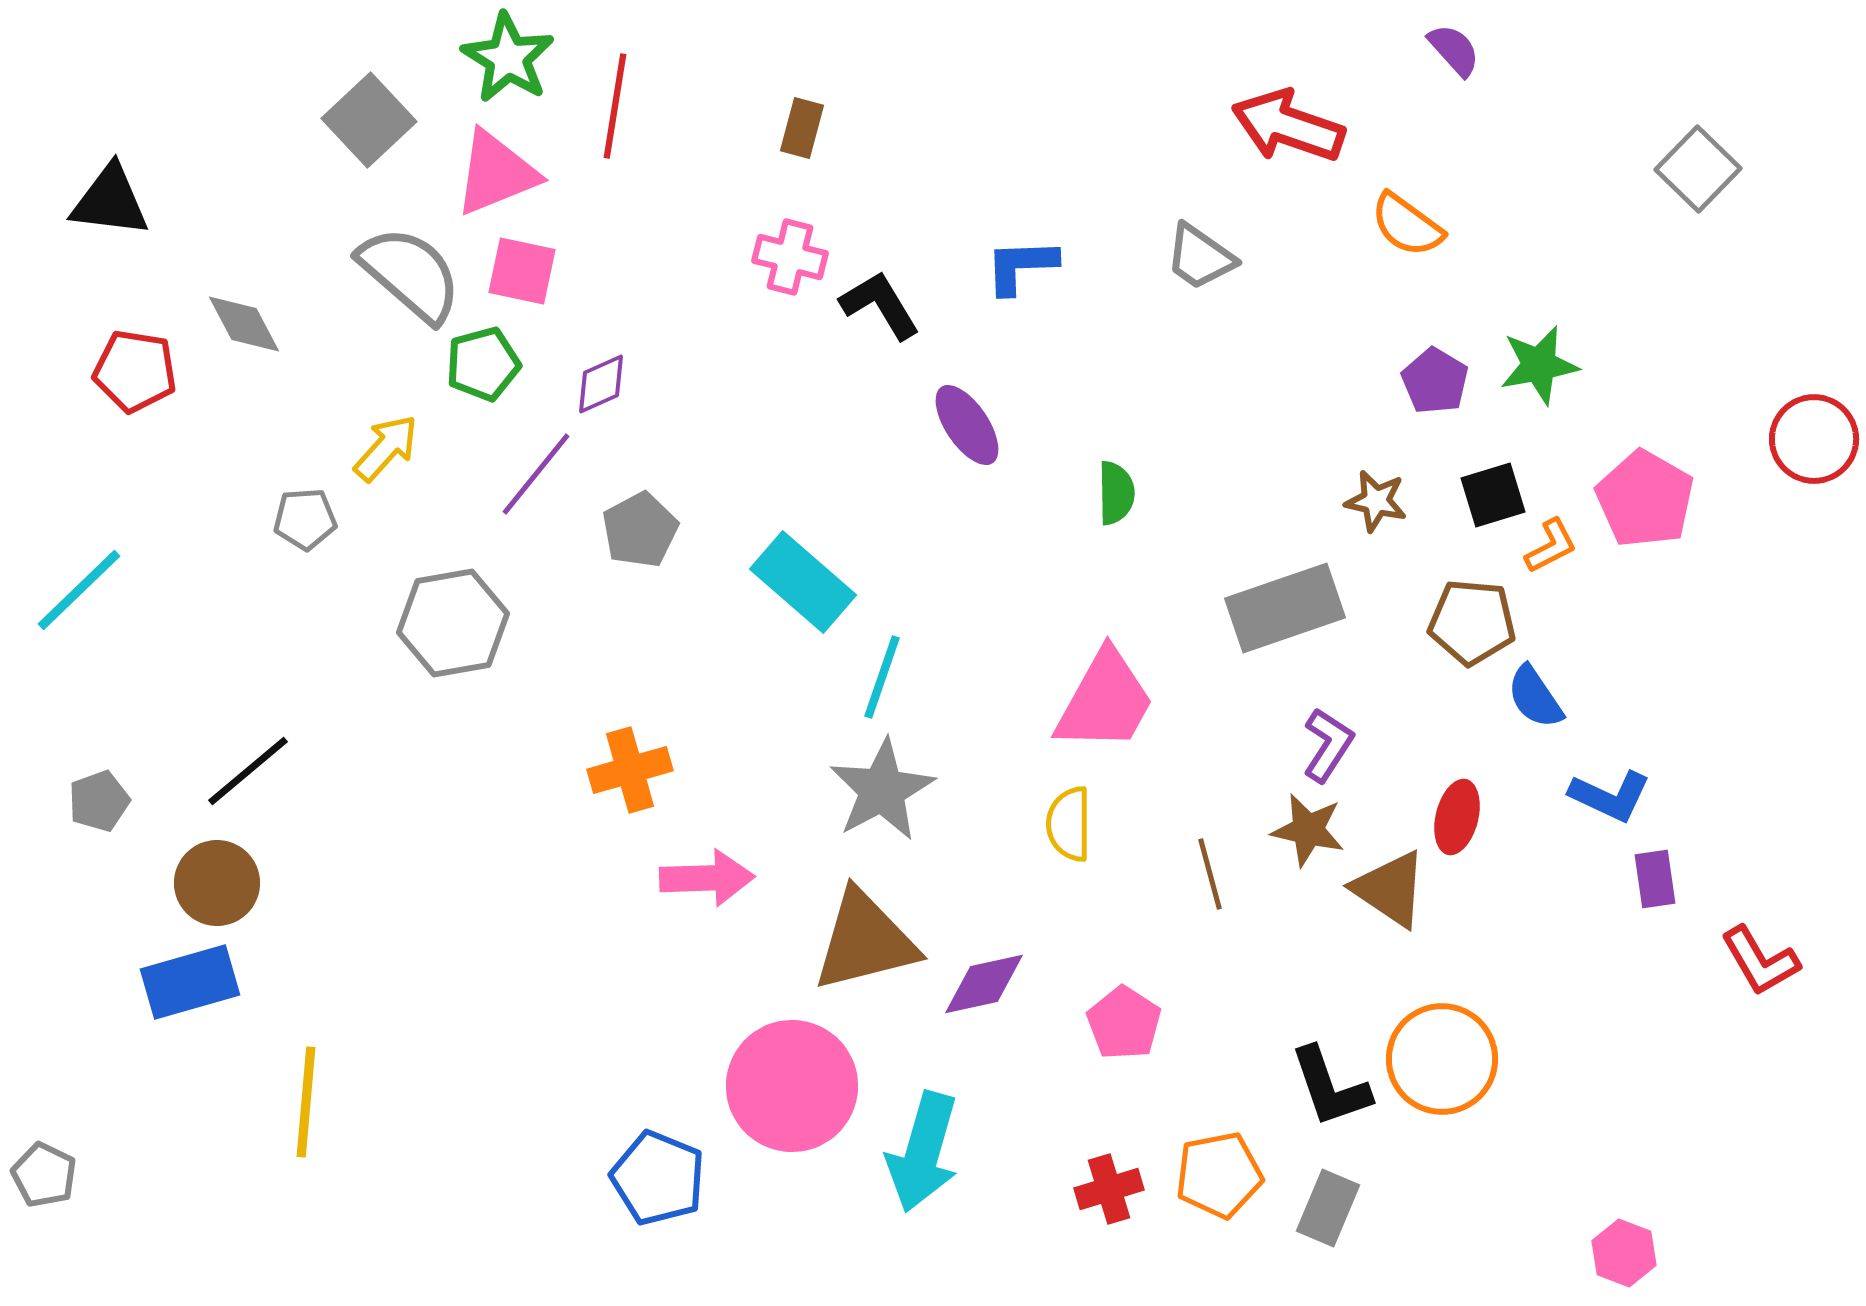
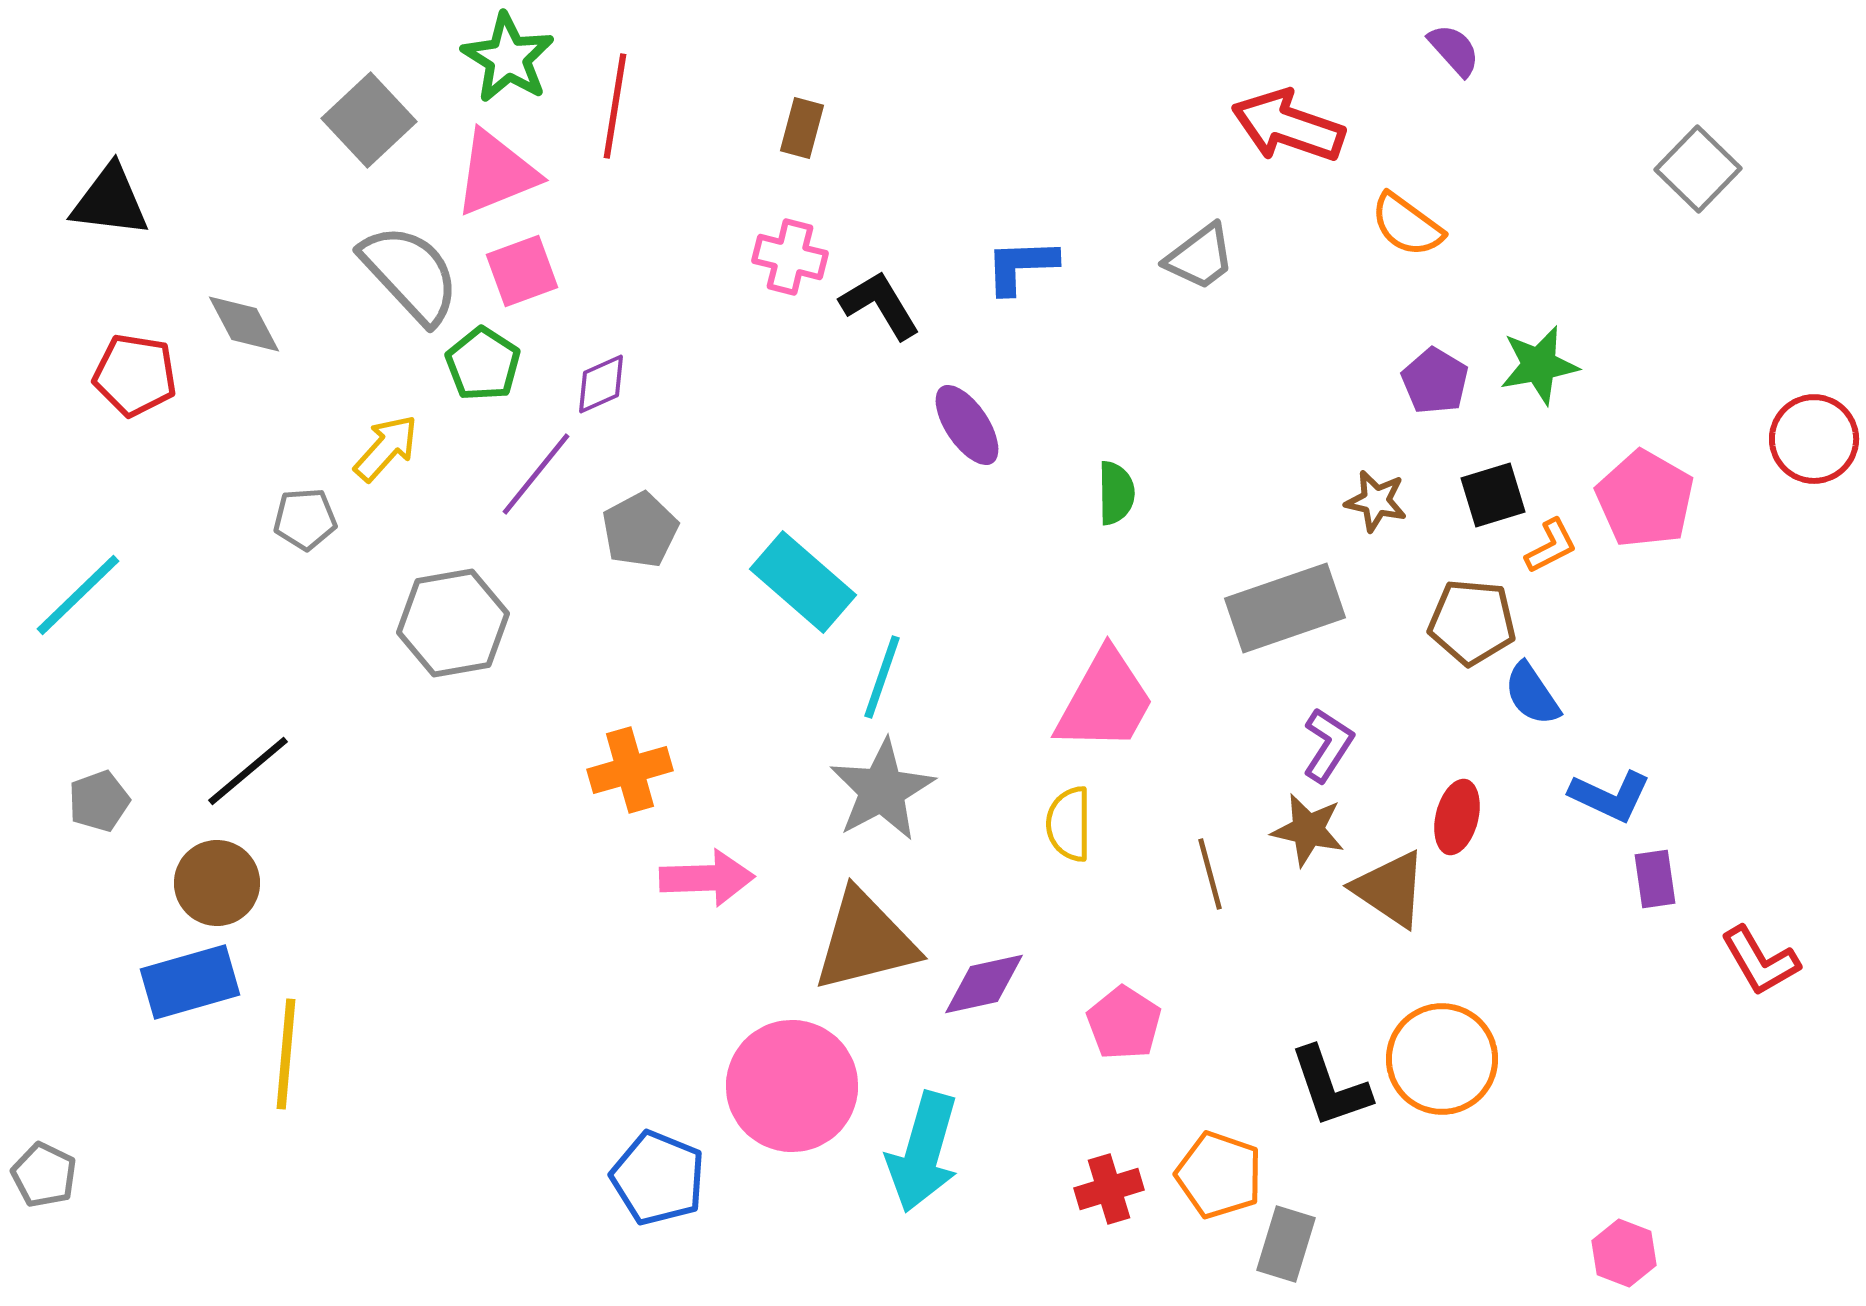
gray trapezoid at (1200, 257): rotated 72 degrees counterclockwise
pink square at (522, 271): rotated 32 degrees counterclockwise
gray semicircle at (410, 274): rotated 6 degrees clockwise
green pentagon at (483, 364): rotated 24 degrees counterclockwise
red pentagon at (135, 371): moved 4 px down
cyan line at (79, 590): moved 1 px left, 5 px down
blue semicircle at (1535, 697): moved 3 px left, 3 px up
yellow line at (306, 1102): moved 20 px left, 48 px up
orange pentagon at (1219, 1175): rotated 30 degrees clockwise
gray rectangle at (1328, 1208): moved 42 px left, 36 px down; rotated 6 degrees counterclockwise
